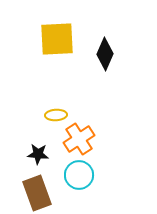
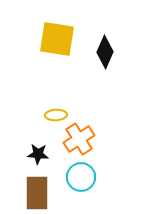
yellow square: rotated 12 degrees clockwise
black diamond: moved 2 px up
cyan circle: moved 2 px right, 2 px down
brown rectangle: rotated 20 degrees clockwise
